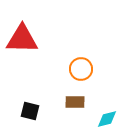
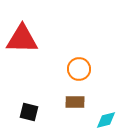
orange circle: moved 2 px left
black square: moved 1 px left, 1 px down
cyan diamond: moved 1 px left, 1 px down
